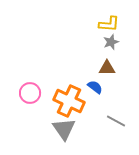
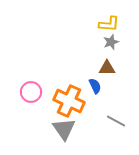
blue semicircle: moved 1 px up; rotated 28 degrees clockwise
pink circle: moved 1 px right, 1 px up
